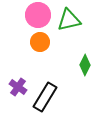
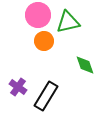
green triangle: moved 1 px left, 2 px down
orange circle: moved 4 px right, 1 px up
green diamond: rotated 45 degrees counterclockwise
black rectangle: moved 1 px right, 1 px up
